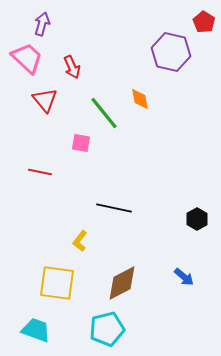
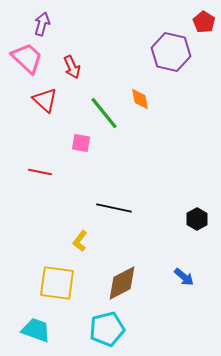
red triangle: rotated 8 degrees counterclockwise
